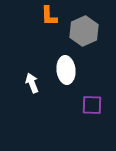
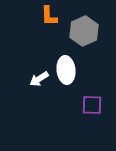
white arrow: moved 7 px right, 4 px up; rotated 102 degrees counterclockwise
